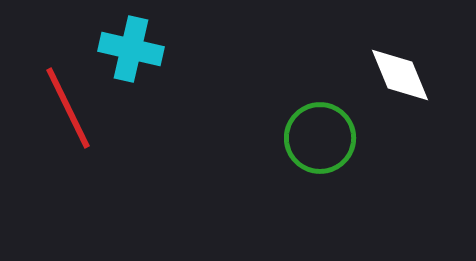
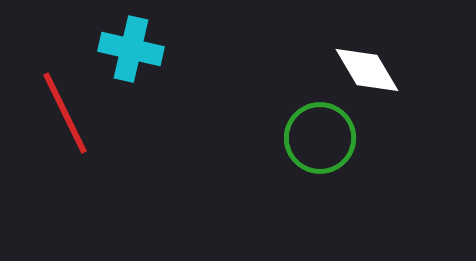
white diamond: moved 33 px left, 5 px up; rotated 8 degrees counterclockwise
red line: moved 3 px left, 5 px down
